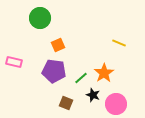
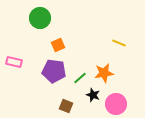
orange star: rotated 24 degrees clockwise
green line: moved 1 px left
brown square: moved 3 px down
